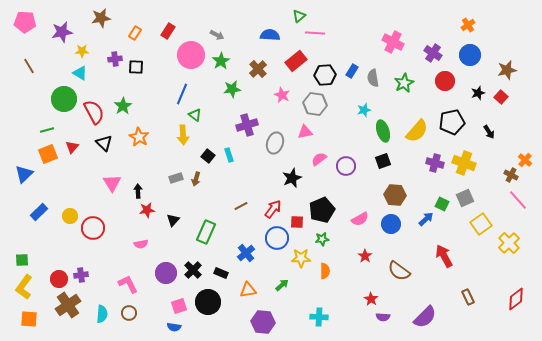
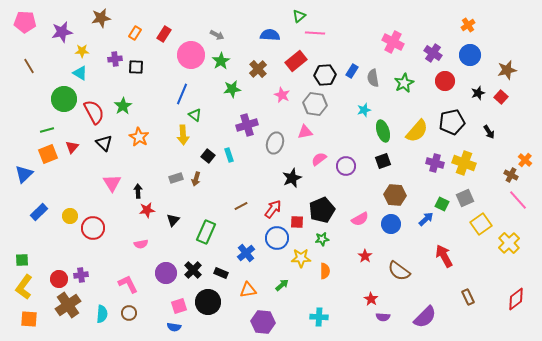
red rectangle at (168, 31): moved 4 px left, 3 px down
